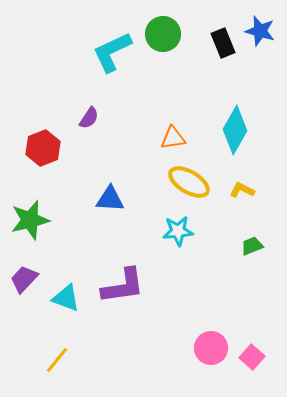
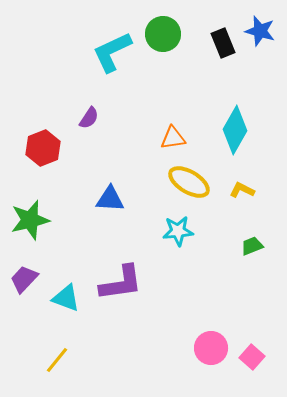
purple L-shape: moved 2 px left, 3 px up
